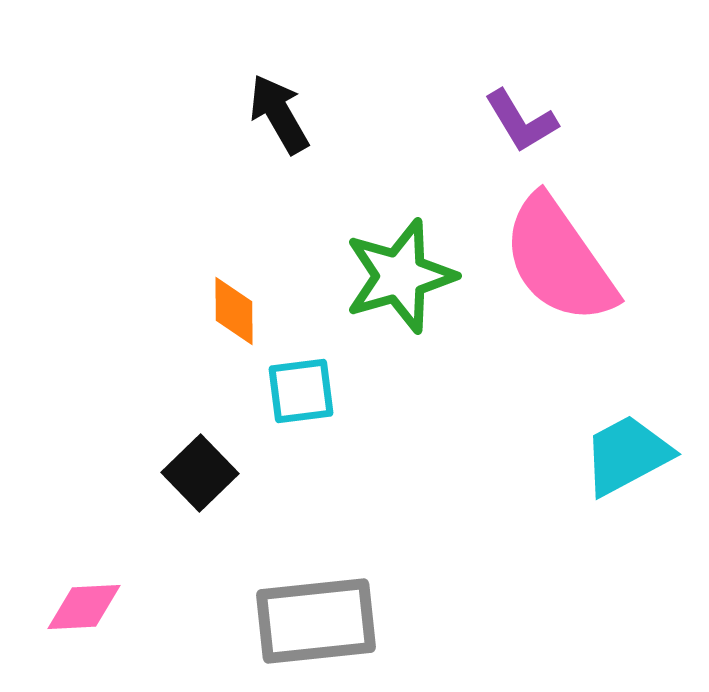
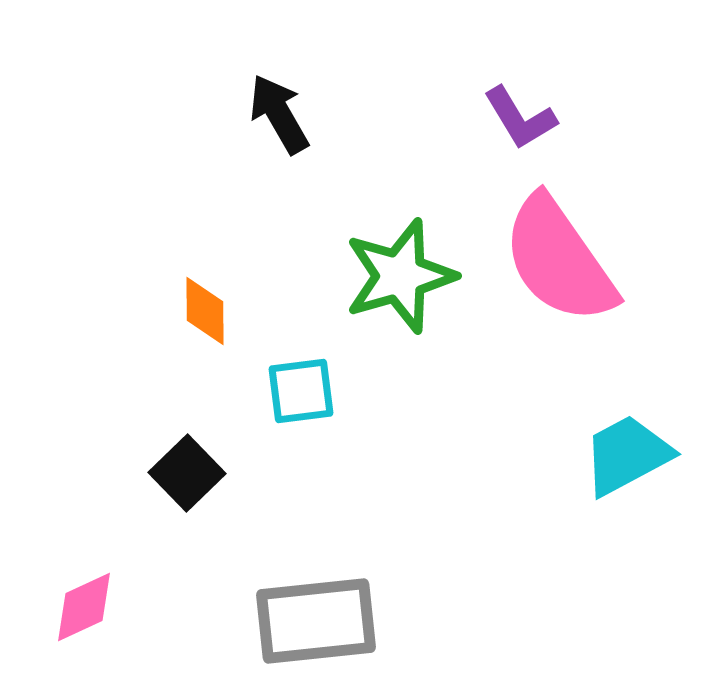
purple L-shape: moved 1 px left, 3 px up
orange diamond: moved 29 px left
black square: moved 13 px left
pink diamond: rotated 22 degrees counterclockwise
